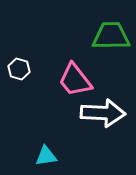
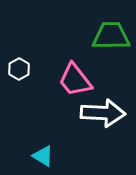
white hexagon: rotated 15 degrees clockwise
cyan triangle: moved 3 px left; rotated 40 degrees clockwise
